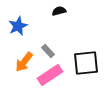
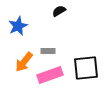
black semicircle: rotated 16 degrees counterclockwise
gray rectangle: rotated 48 degrees counterclockwise
black square: moved 5 px down
pink rectangle: rotated 15 degrees clockwise
